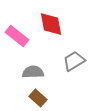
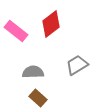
red diamond: rotated 64 degrees clockwise
pink rectangle: moved 1 px left, 5 px up
gray trapezoid: moved 3 px right, 4 px down
